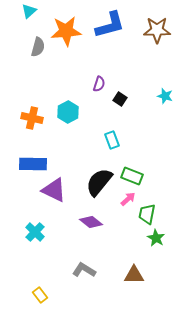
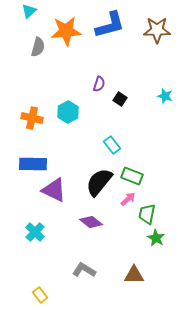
cyan rectangle: moved 5 px down; rotated 18 degrees counterclockwise
